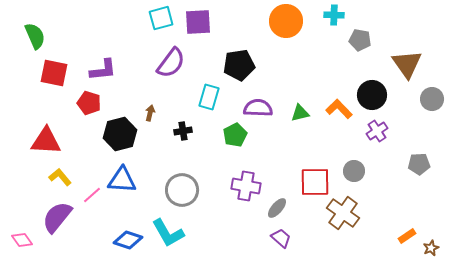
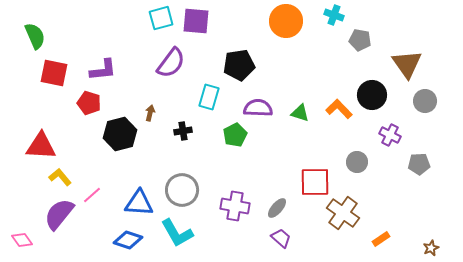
cyan cross at (334, 15): rotated 18 degrees clockwise
purple square at (198, 22): moved 2 px left, 1 px up; rotated 8 degrees clockwise
gray circle at (432, 99): moved 7 px left, 2 px down
green triangle at (300, 113): rotated 30 degrees clockwise
purple cross at (377, 131): moved 13 px right, 4 px down; rotated 30 degrees counterclockwise
red triangle at (46, 141): moved 5 px left, 5 px down
gray circle at (354, 171): moved 3 px right, 9 px up
blue triangle at (122, 180): moved 17 px right, 23 px down
purple cross at (246, 186): moved 11 px left, 20 px down
purple semicircle at (57, 217): moved 2 px right, 3 px up
cyan L-shape at (168, 233): moved 9 px right
orange rectangle at (407, 236): moved 26 px left, 3 px down
